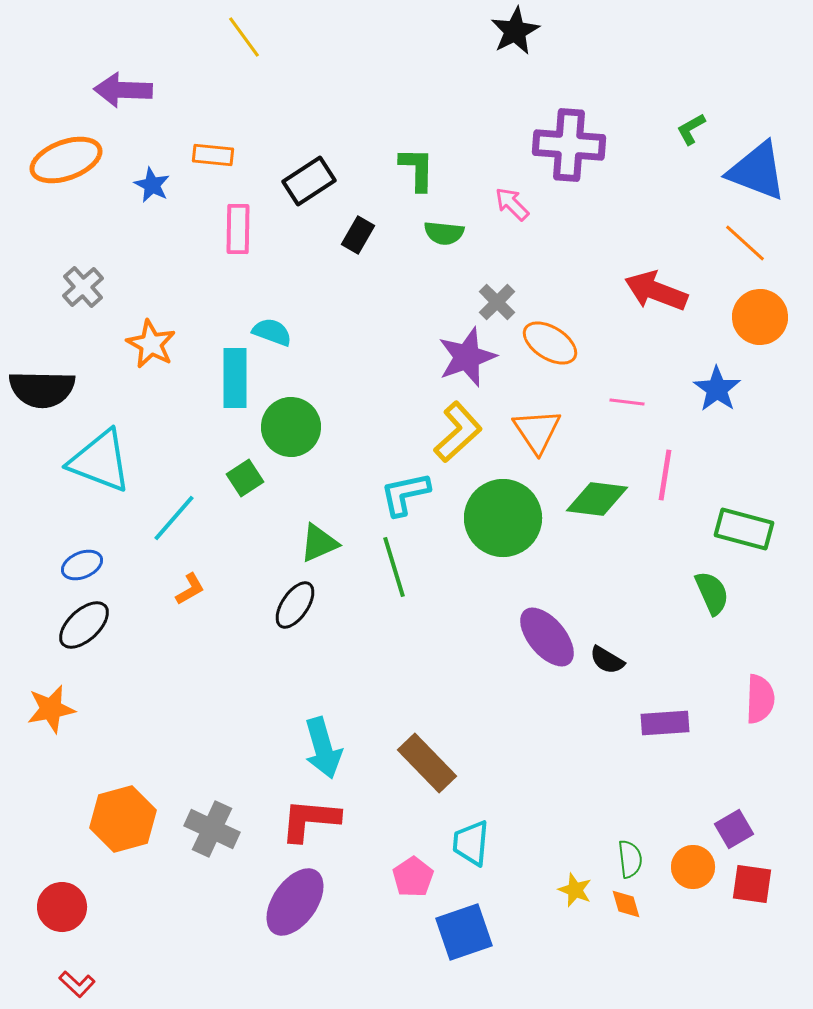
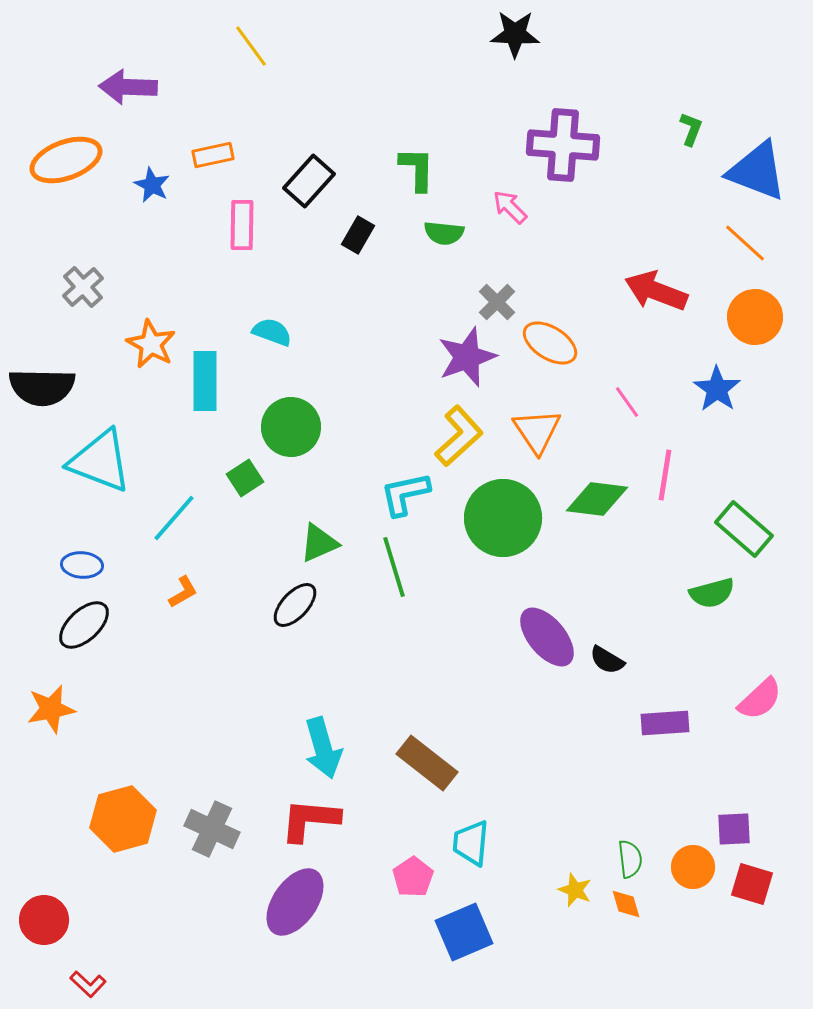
black star at (515, 31): moved 3 px down; rotated 30 degrees clockwise
yellow line at (244, 37): moved 7 px right, 9 px down
purple arrow at (123, 90): moved 5 px right, 3 px up
green L-shape at (691, 129): rotated 140 degrees clockwise
purple cross at (569, 145): moved 6 px left
orange rectangle at (213, 155): rotated 18 degrees counterclockwise
black rectangle at (309, 181): rotated 15 degrees counterclockwise
pink arrow at (512, 204): moved 2 px left, 3 px down
pink rectangle at (238, 229): moved 4 px right, 4 px up
orange circle at (760, 317): moved 5 px left
cyan rectangle at (235, 378): moved 30 px left, 3 px down
black semicircle at (42, 389): moved 2 px up
pink line at (627, 402): rotated 48 degrees clockwise
yellow L-shape at (458, 432): moved 1 px right, 4 px down
green rectangle at (744, 529): rotated 26 degrees clockwise
blue ellipse at (82, 565): rotated 27 degrees clockwise
orange L-shape at (190, 589): moved 7 px left, 3 px down
green semicircle at (712, 593): rotated 99 degrees clockwise
black ellipse at (295, 605): rotated 9 degrees clockwise
pink semicircle at (760, 699): rotated 45 degrees clockwise
brown rectangle at (427, 763): rotated 8 degrees counterclockwise
purple square at (734, 829): rotated 27 degrees clockwise
red square at (752, 884): rotated 9 degrees clockwise
red circle at (62, 907): moved 18 px left, 13 px down
blue square at (464, 932): rotated 4 degrees counterclockwise
red L-shape at (77, 984): moved 11 px right
